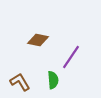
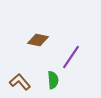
brown L-shape: rotated 10 degrees counterclockwise
